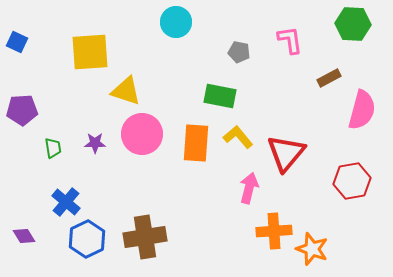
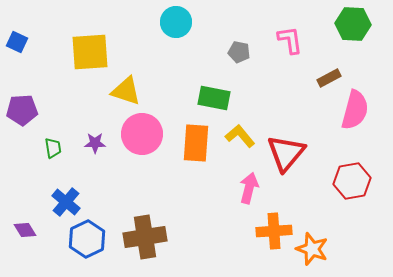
green rectangle: moved 6 px left, 2 px down
pink semicircle: moved 7 px left
yellow L-shape: moved 2 px right, 1 px up
purple diamond: moved 1 px right, 6 px up
